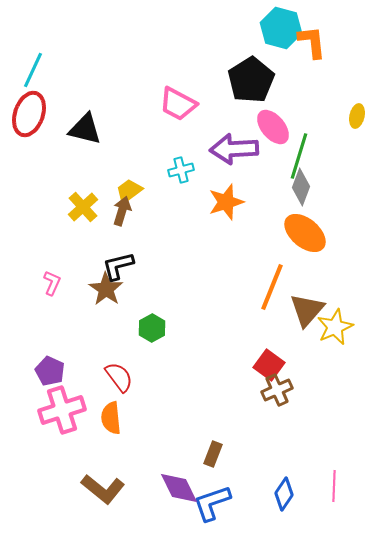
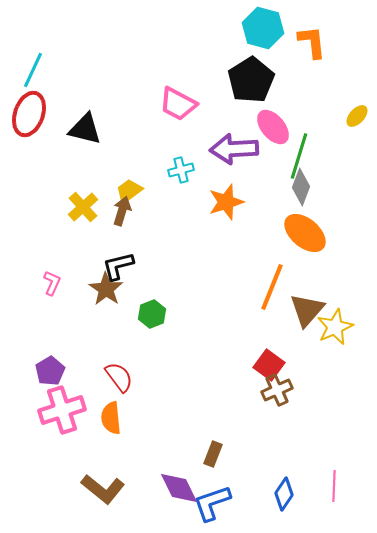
cyan hexagon: moved 18 px left
yellow ellipse: rotated 30 degrees clockwise
green hexagon: moved 14 px up; rotated 8 degrees clockwise
purple pentagon: rotated 16 degrees clockwise
